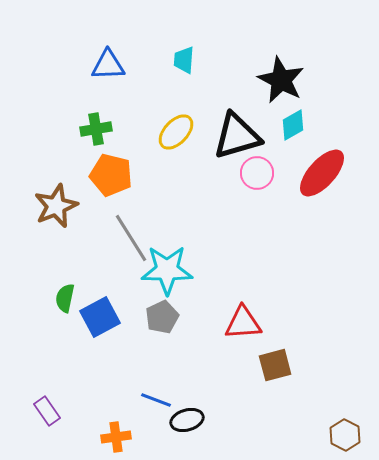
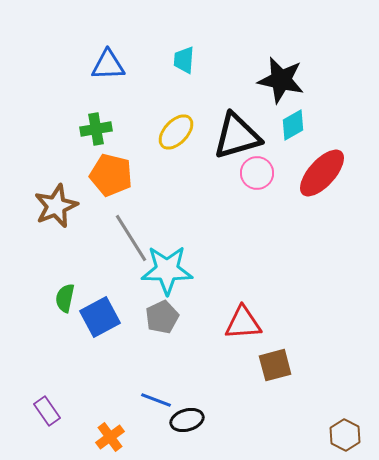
black star: rotated 15 degrees counterclockwise
orange cross: moved 6 px left; rotated 28 degrees counterclockwise
